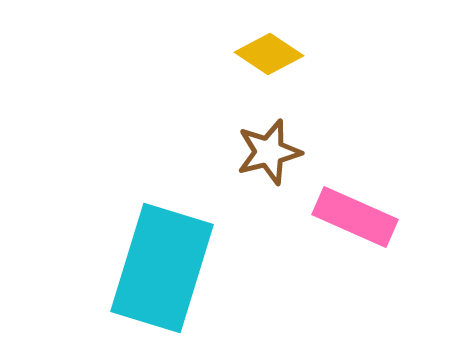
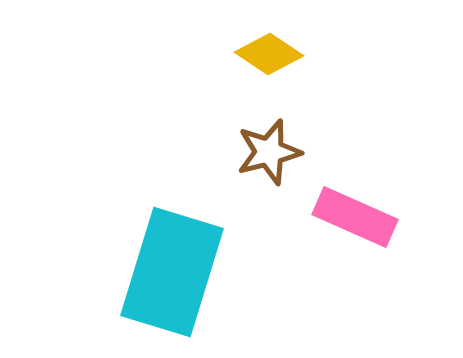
cyan rectangle: moved 10 px right, 4 px down
